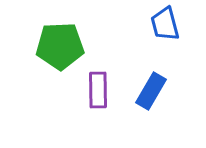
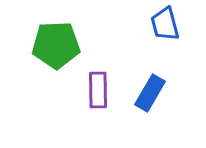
green pentagon: moved 4 px left, 1 px up
blue rectangle: moved 1 px left, 2 px down
